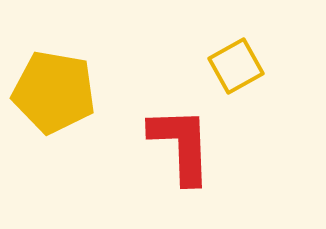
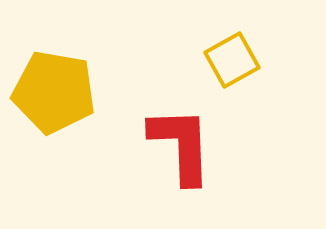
yellow square: moved 4 px left, 6 px up
